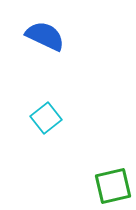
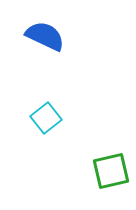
green square: moved 2 px left, 15 px up
